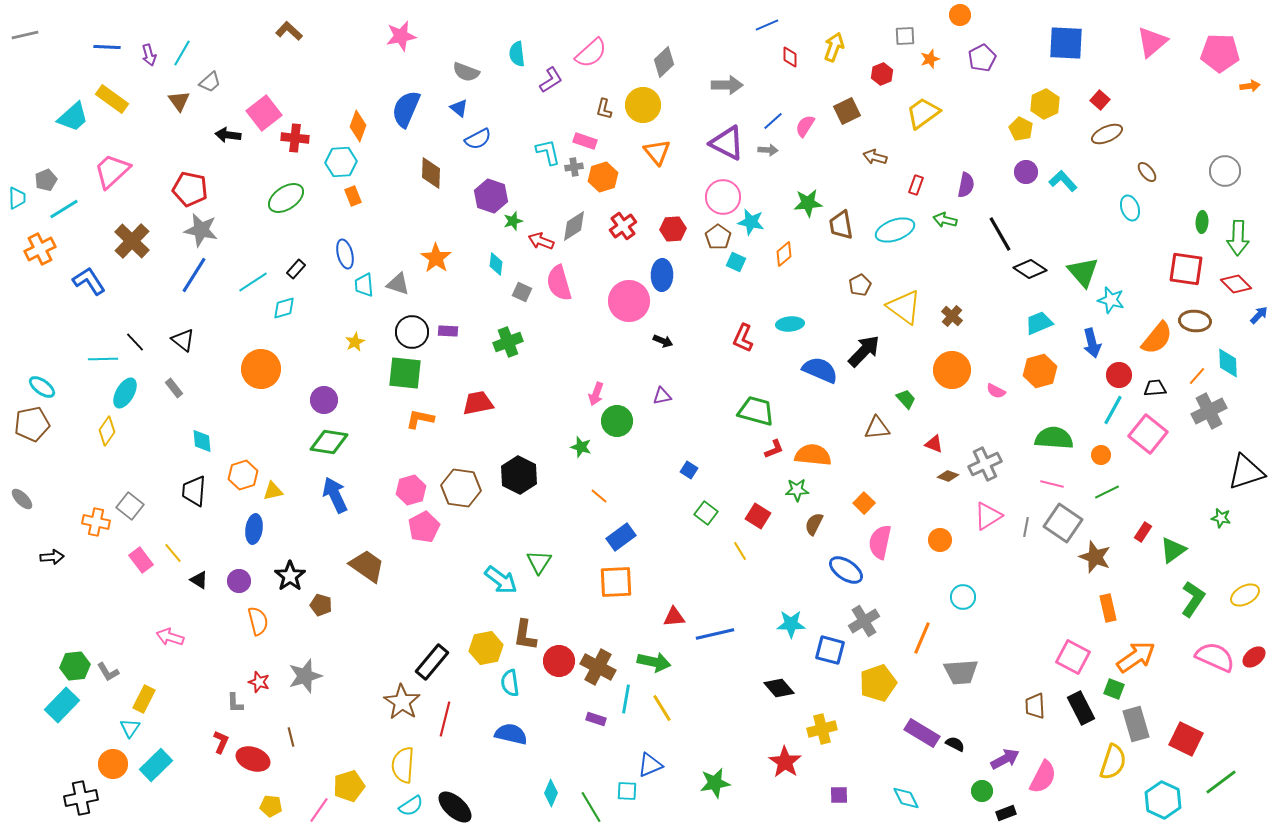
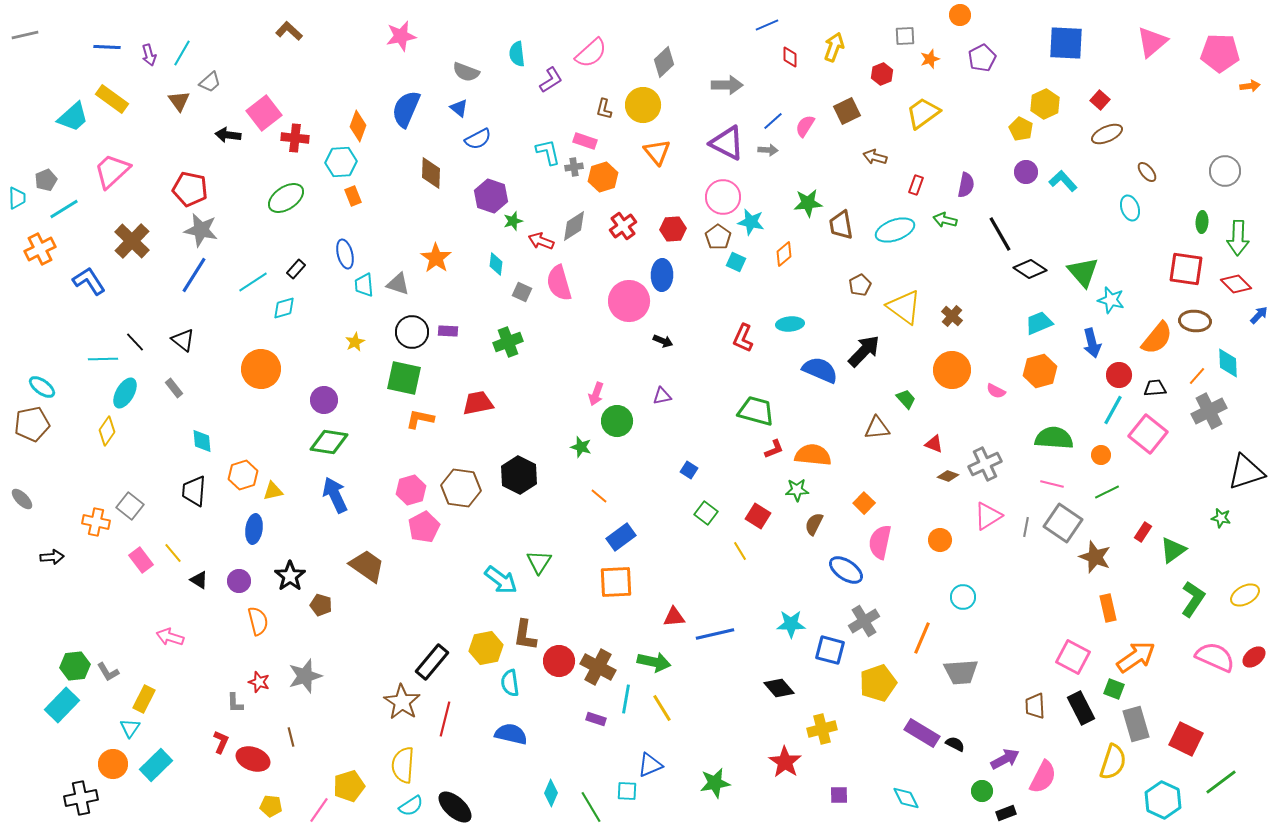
green square at (405, 373): moved 1 px left, 5 px down; rotated 6 degrees clockwise
